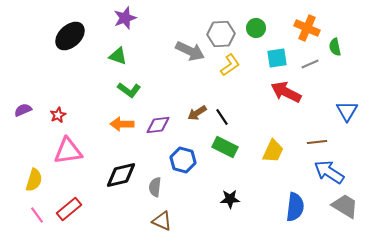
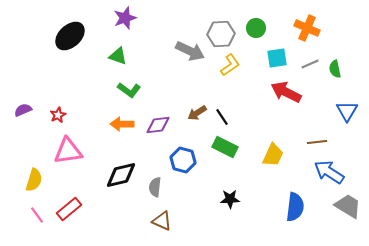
green semicircle: moved 22 px down
yellow trapezoid: moved 4 px down
gray trapezoid: moved 3 px right
